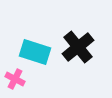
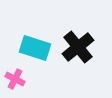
cyan rectangle: moved 4 px up
